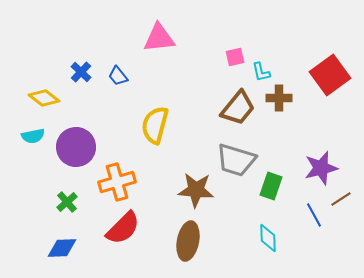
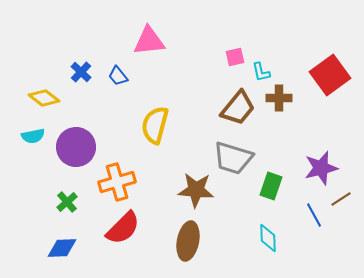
pink triangle: moved 10 px left, 3 px down
gray trapezoid: moved 3 px left, 2 px up
